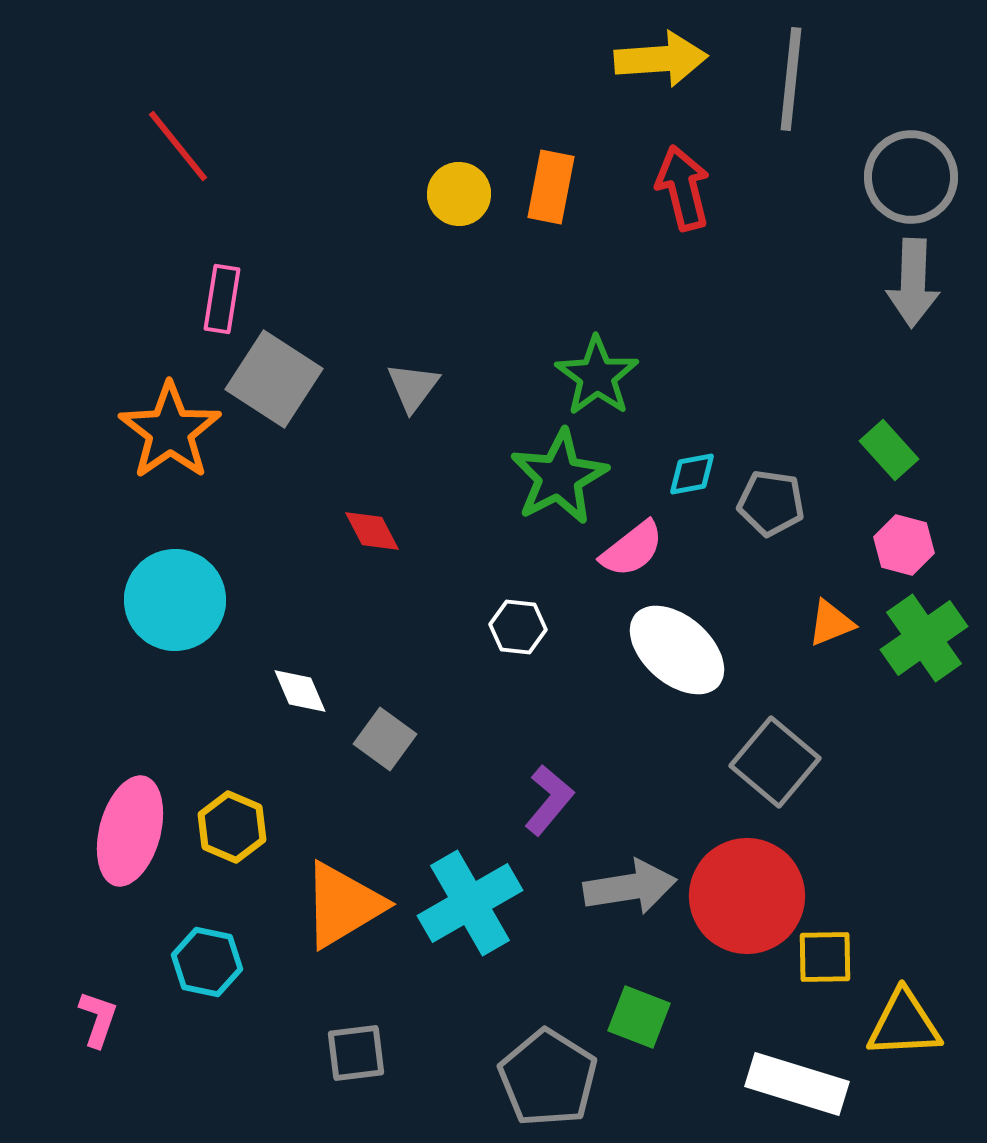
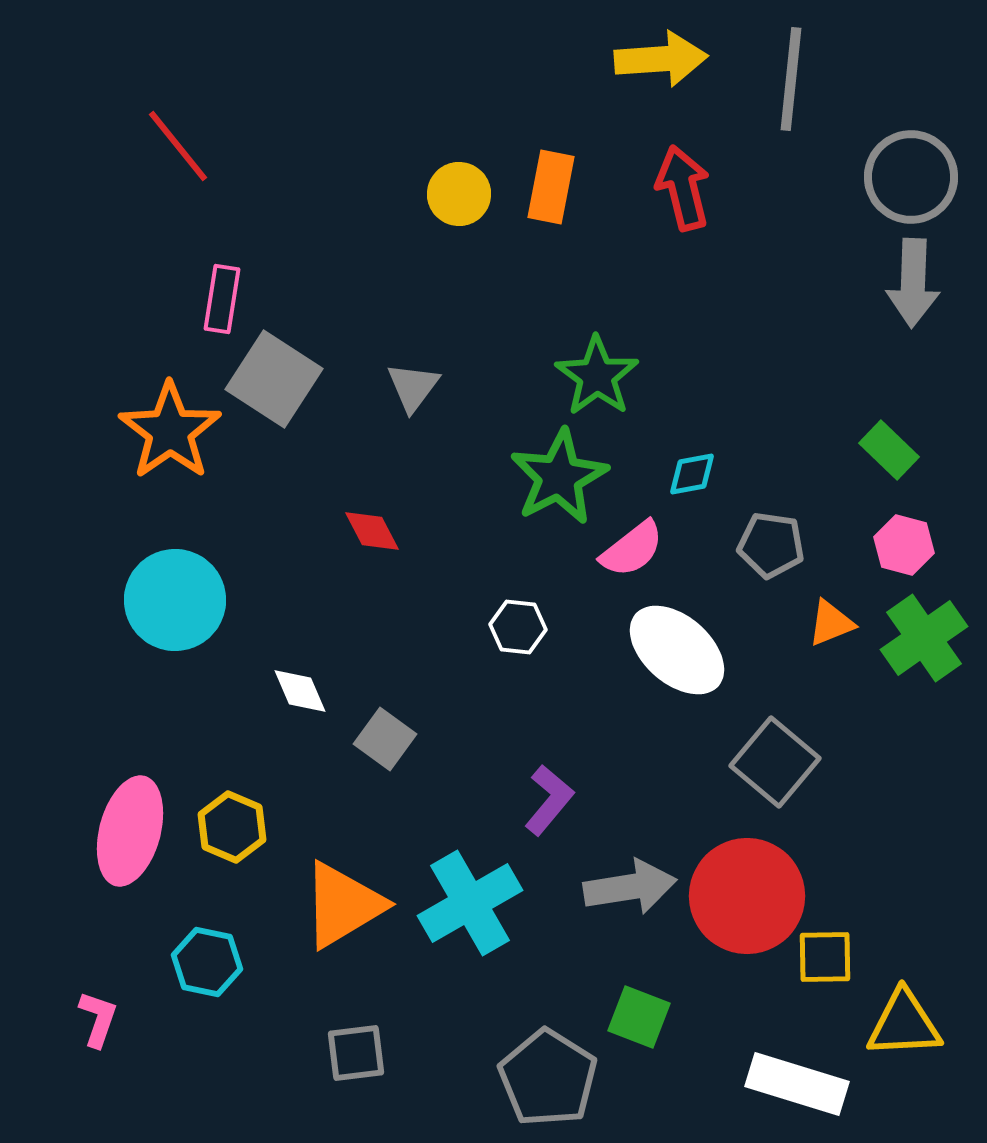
green rectangle at (889, 450): rotated 4 degrees counterclockwise
gray pentagon at (771, 503): moved 42 px down
